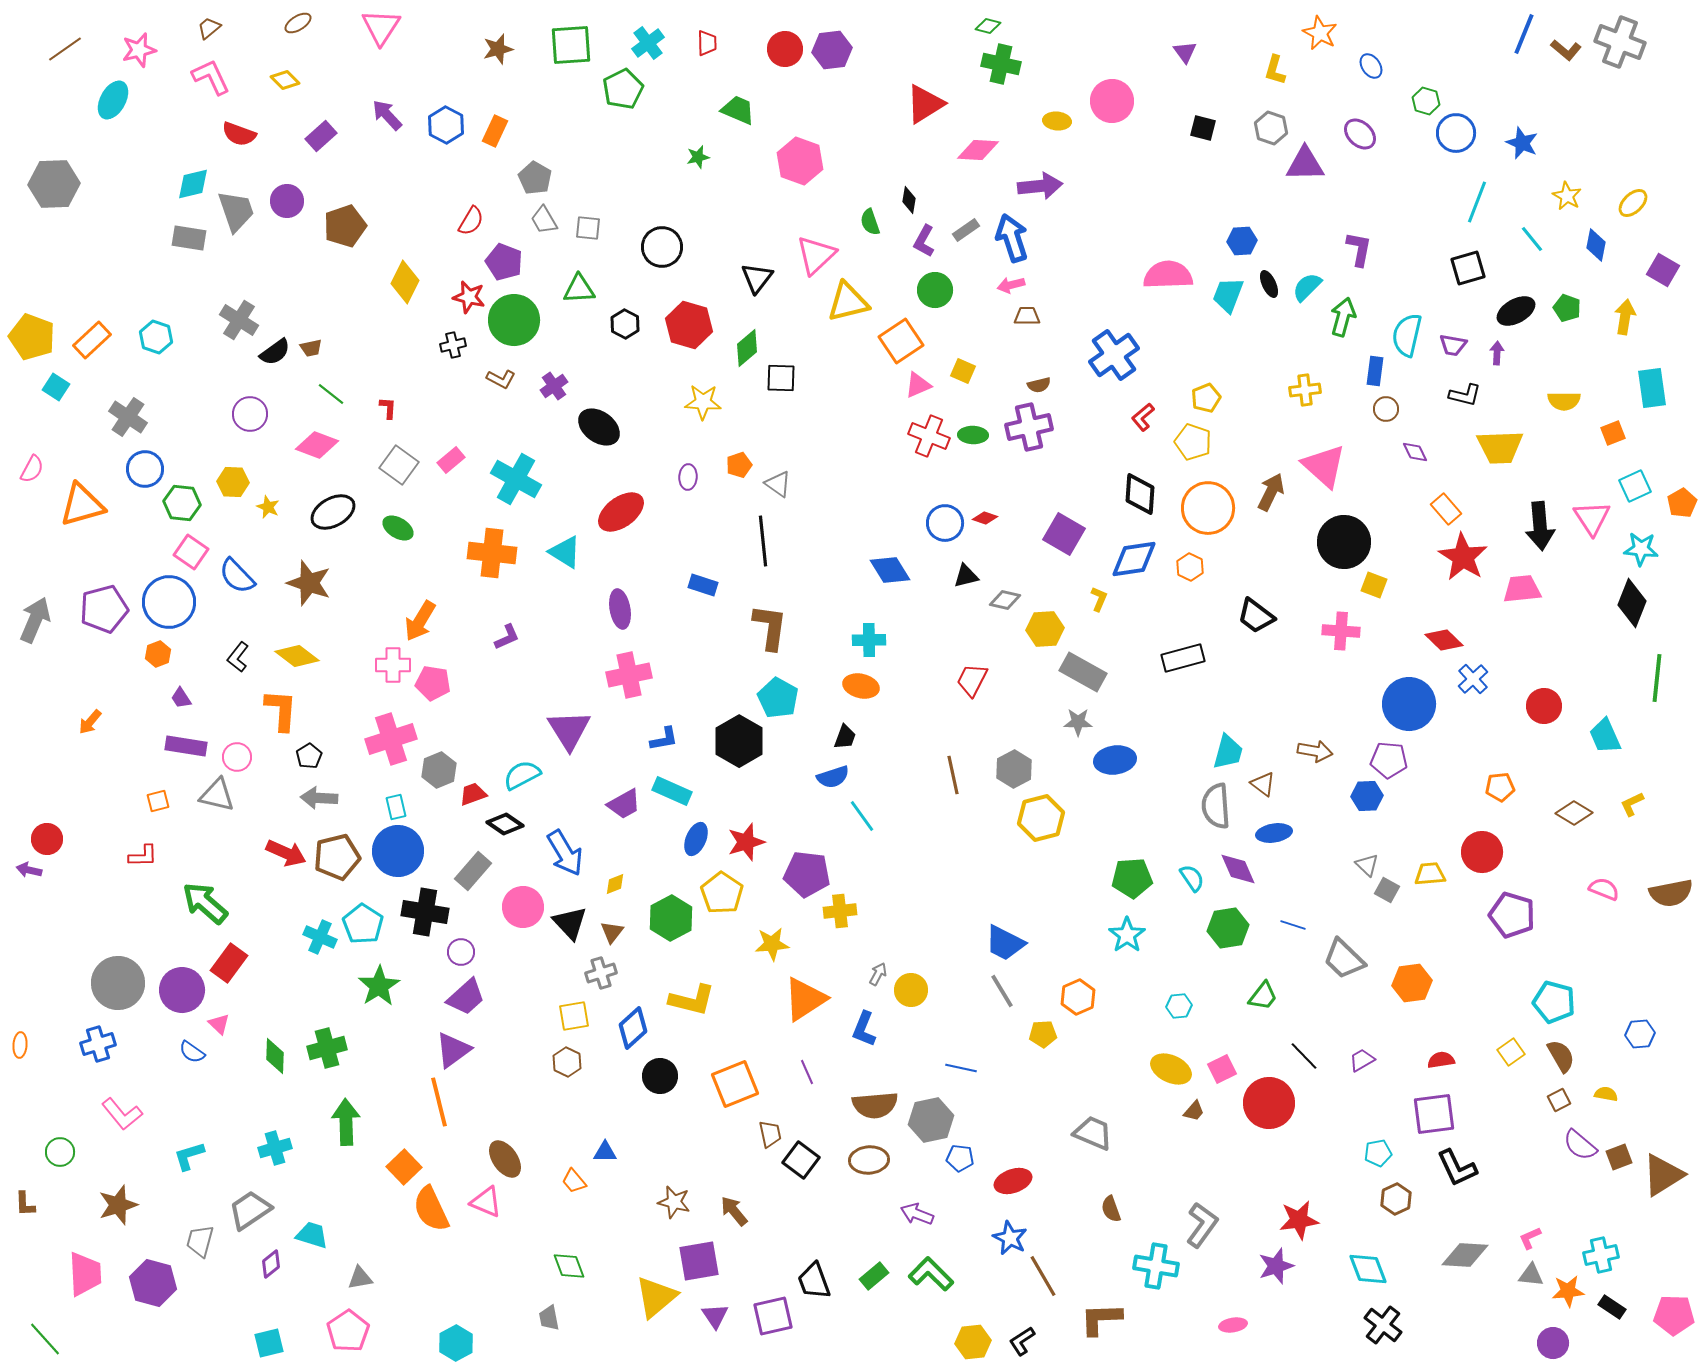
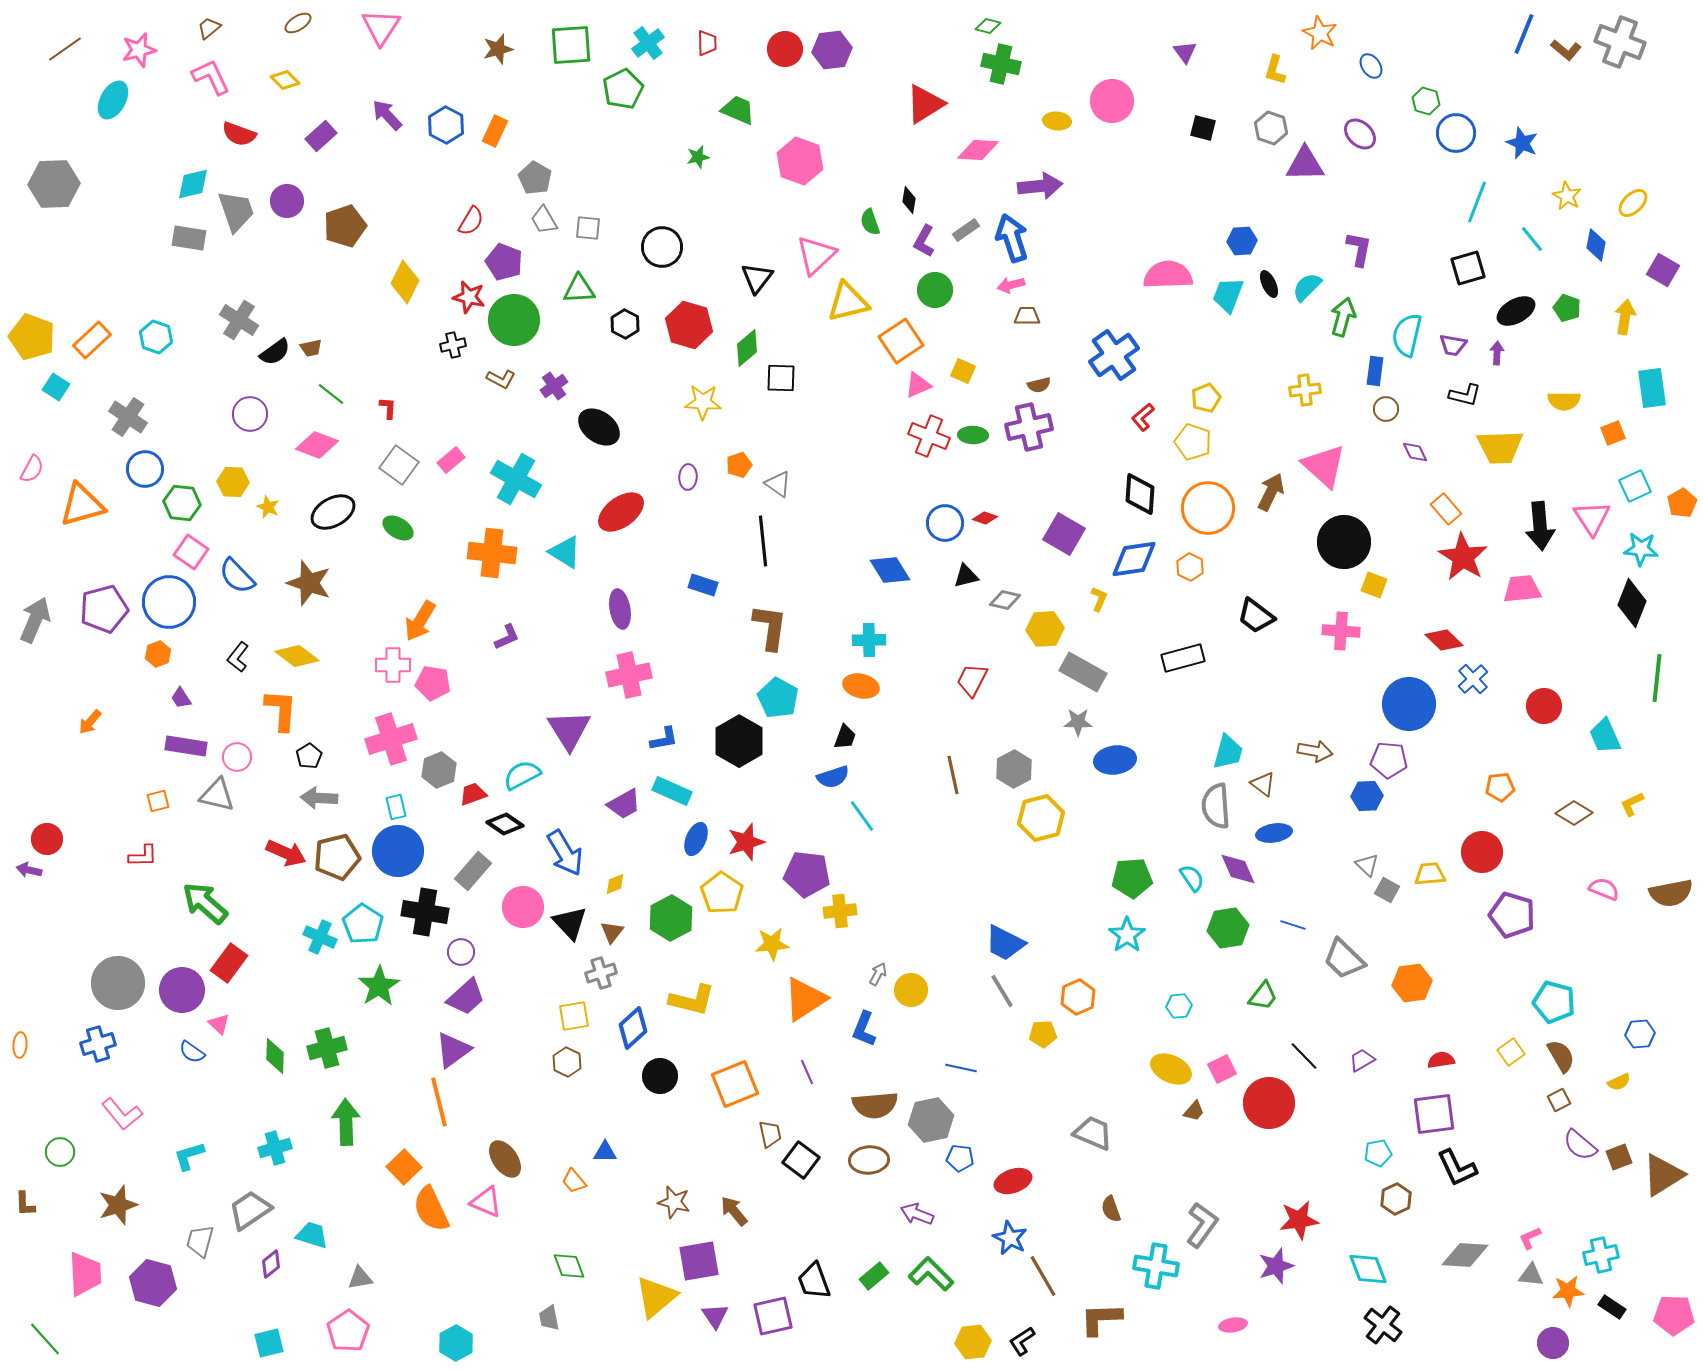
yellow semicircle at (1606, 1094): moved 13 px right, 12 px up; rotated 145 degrees clockwise
